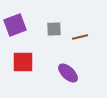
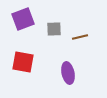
purple square: moved 8 px right, 6 px up
red square: rotated 10 degrees clockwise
purple ellipse: rotated 35 degrees clockwise
